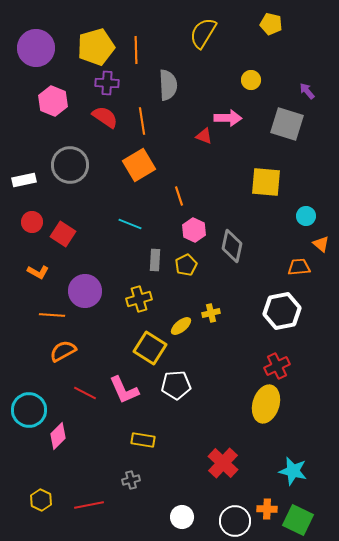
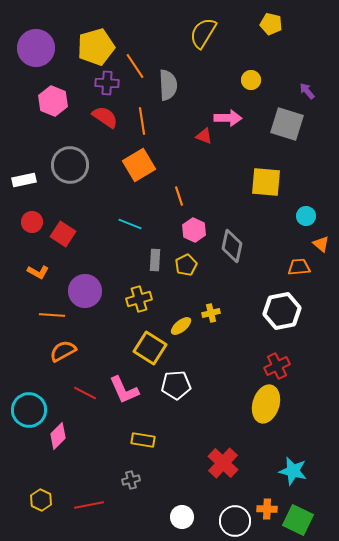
orange line at (136, 50): moved 1 px left, 16 px down; rotated 32 degrees counterclockwise
